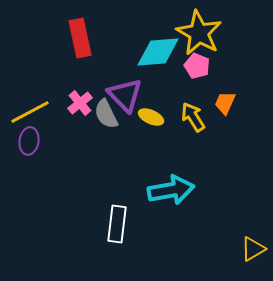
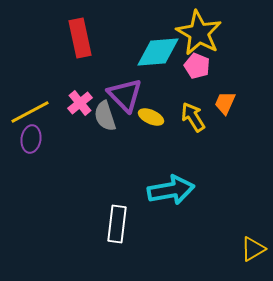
gray semicircle: moved 1 px left, 2 px down; rotated 8 degrees clockwise
purple ellipse: moved 2 px right, 2 px up
